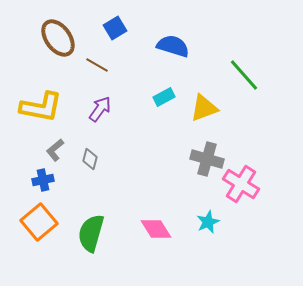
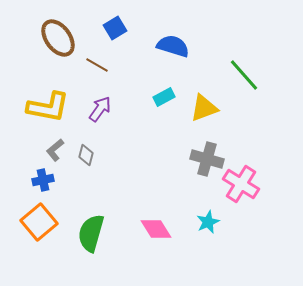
yellow L-shape: moved 7 px right
gray diamond: moved 4 px left, 4 px up
